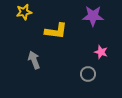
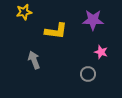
purple star: moved 4 px down
